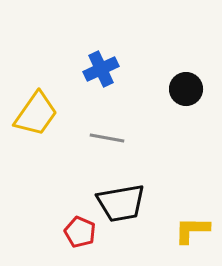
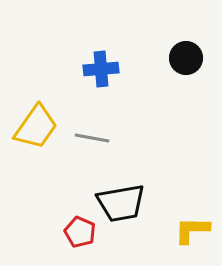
blue cross: rotated 20 degrees clockwise
black circle: moved 31 px up
yellow trapezoid: moved 13 px down
gray line: moved 15 px left
